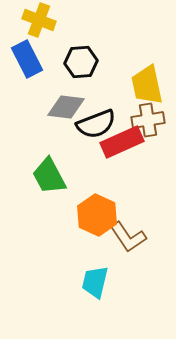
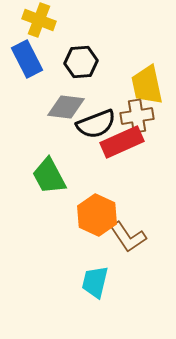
brown cross: moved 11 px left, 4 px up
